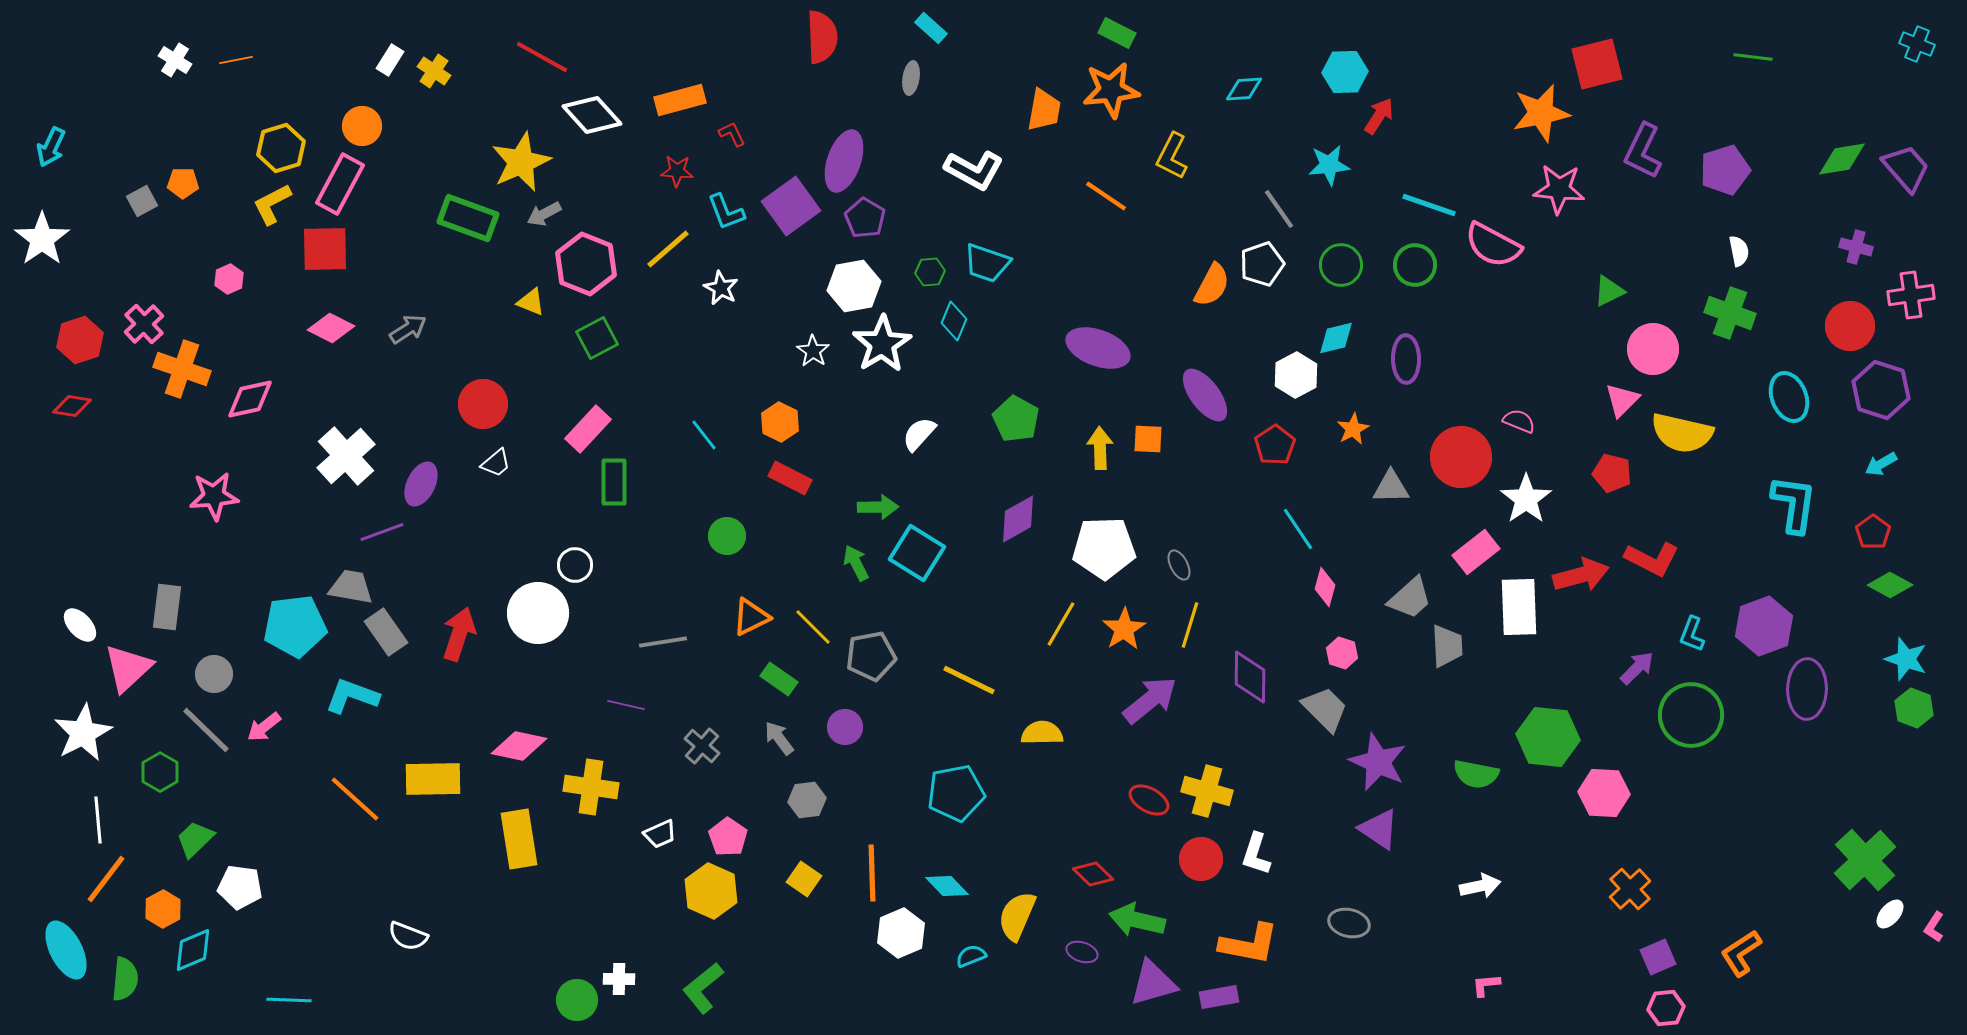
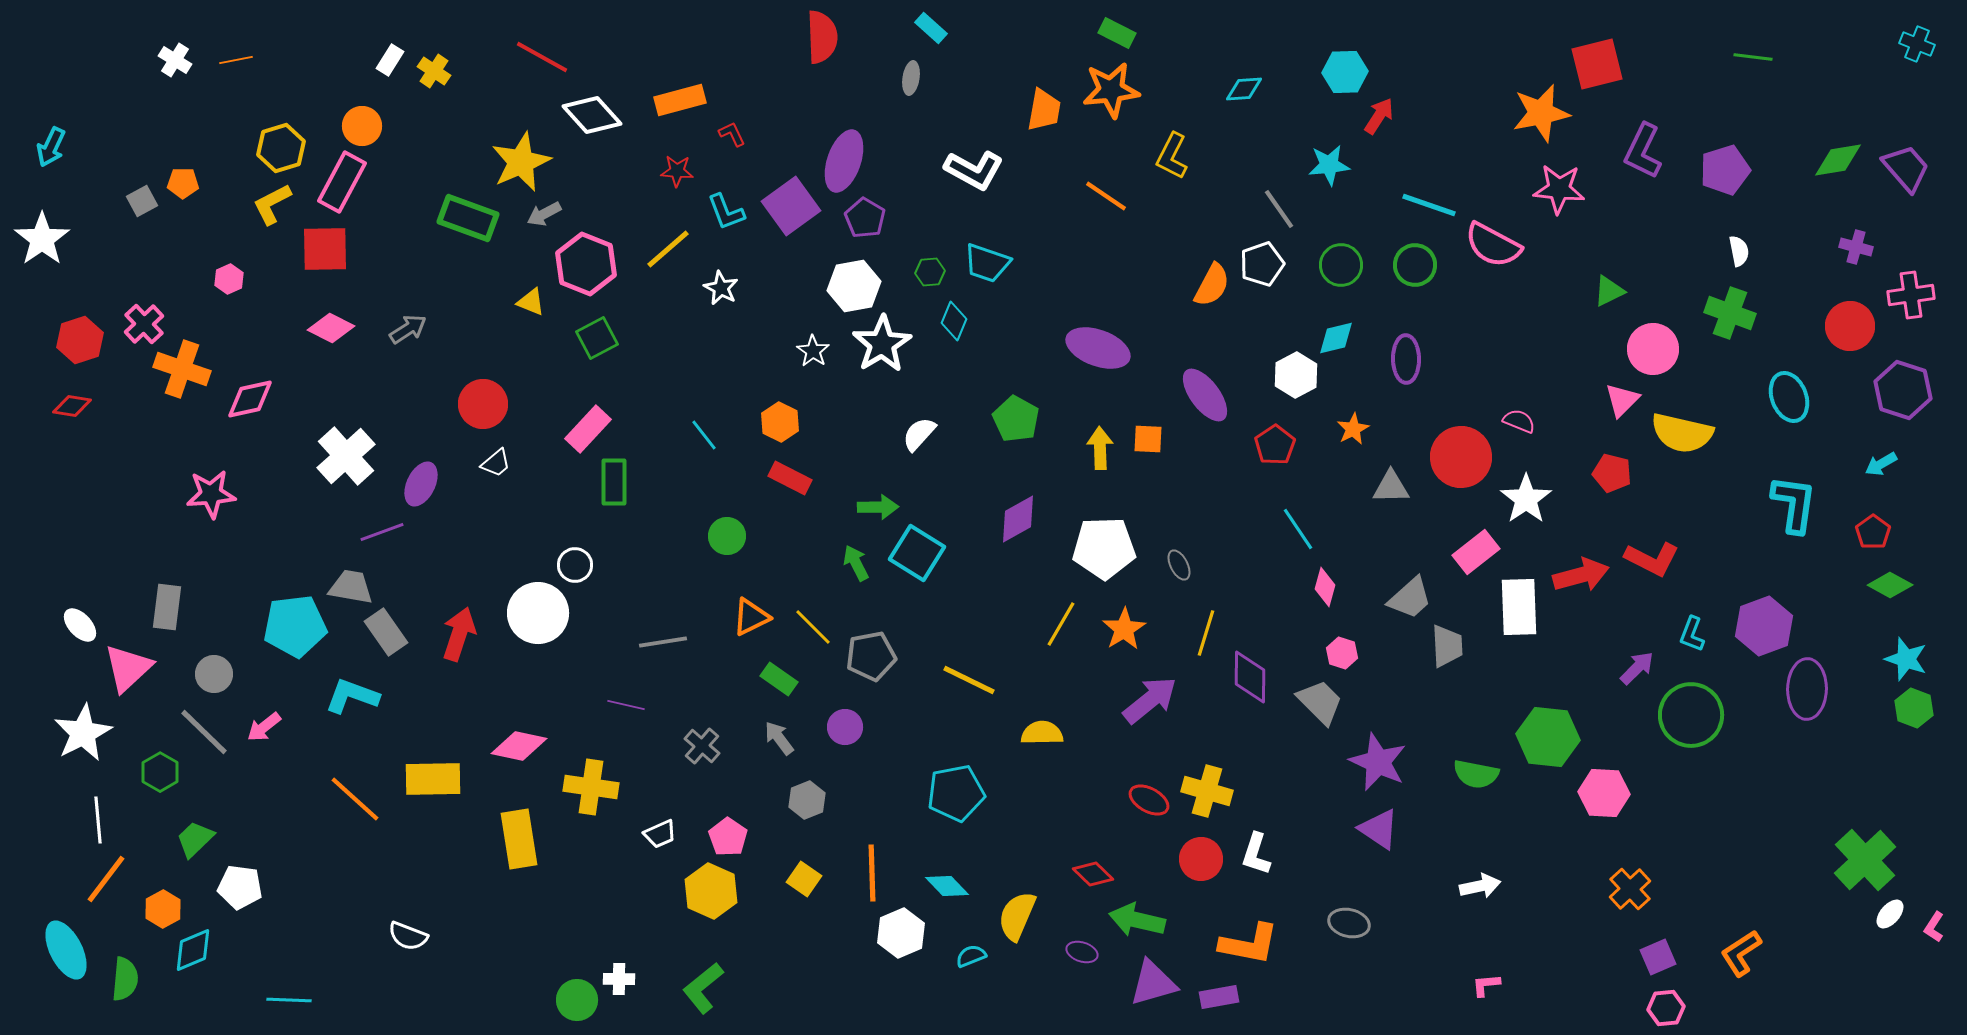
green diamond at (1842, 159): moved 4 px left, 1 px down
pink rectangle at (340, 184): moved 2 px right, 2 px up
purple hexagon at (1881, 390): moved 22 px right
pink star at (214, 496): moved 3 px left, 2 px up
yellow line at (1190, 625): moved 16 px right, 8 px down
gray trapezoid at (1325, 709): moved 5 px left, 7 px up
gray line at (206, 730): moved 2 px left, 2 px down
gray hexagon at (807, 800): rotated 15 degrees counterclockwise
